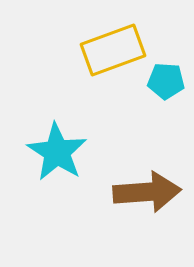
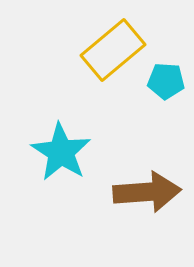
yellow rectangle: rotated 20 degrees counterclockwise
cyan star: moved 4 px right
